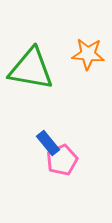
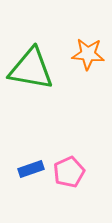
blue rectangle: moved 17 px left, 26 px down; rotated 70 degrees counterclockwise
pink pentagon: moved 7 px right, 12 px down
